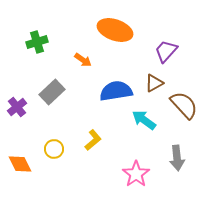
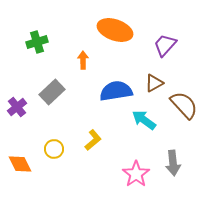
purple trapezoid: moved 1 px left, 6 px up
orange arrow: rotated 126 degrees counterclockwise
gray arrow: moved 4 px left, 5 px down
